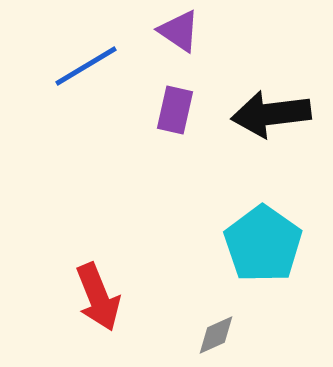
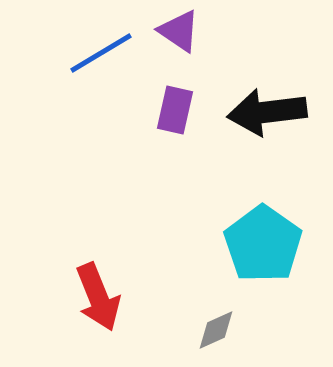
blue line: moved 15 px right, 13 px up
black arrow: moved 4 px left, 2 px up
gray diamond: moved 5 px up
